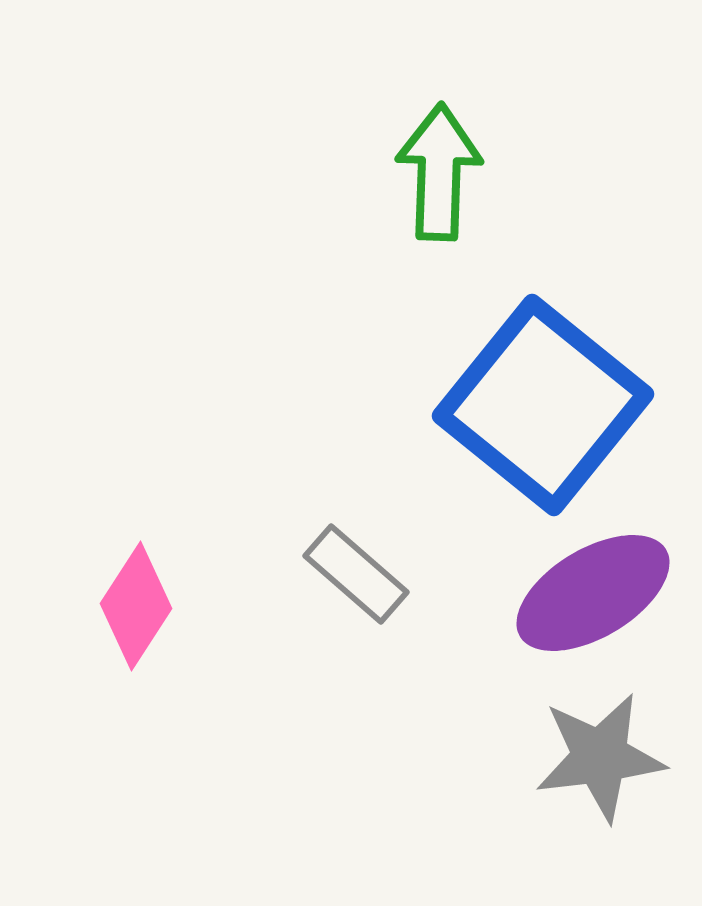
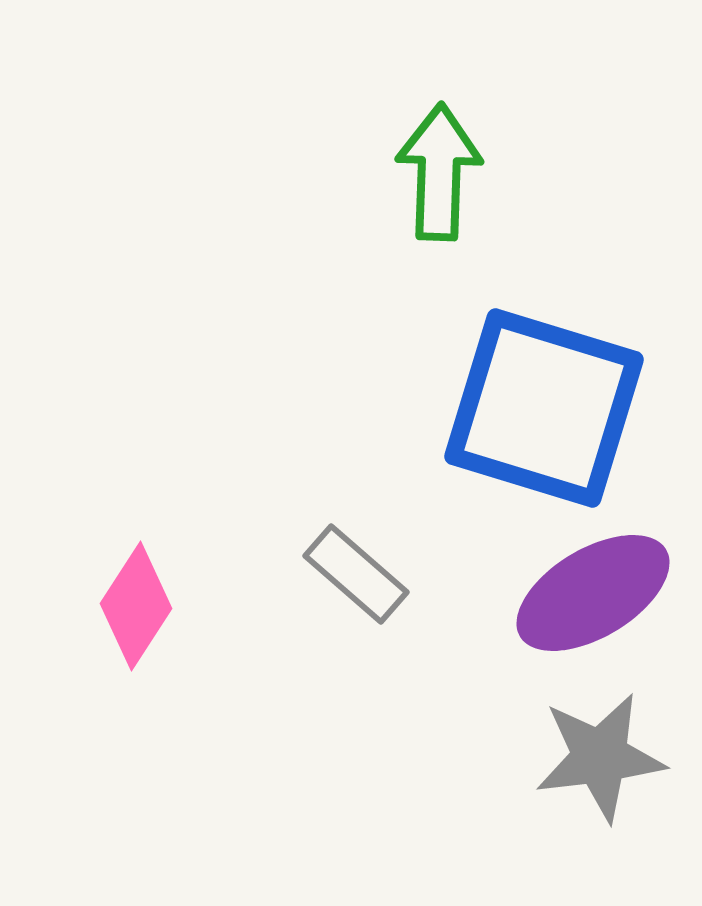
blue square: moved 1 px right, 3 px down; rotated 22 degrees counterclockwise
